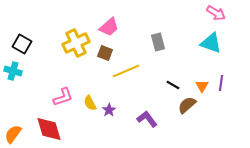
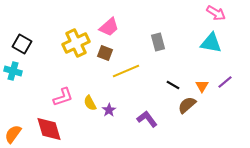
cyan triangle: rotated 10 degrees counterclockwise
purple line: moved 4 px right, 1 px up; rotated 42 degrees clockwise
